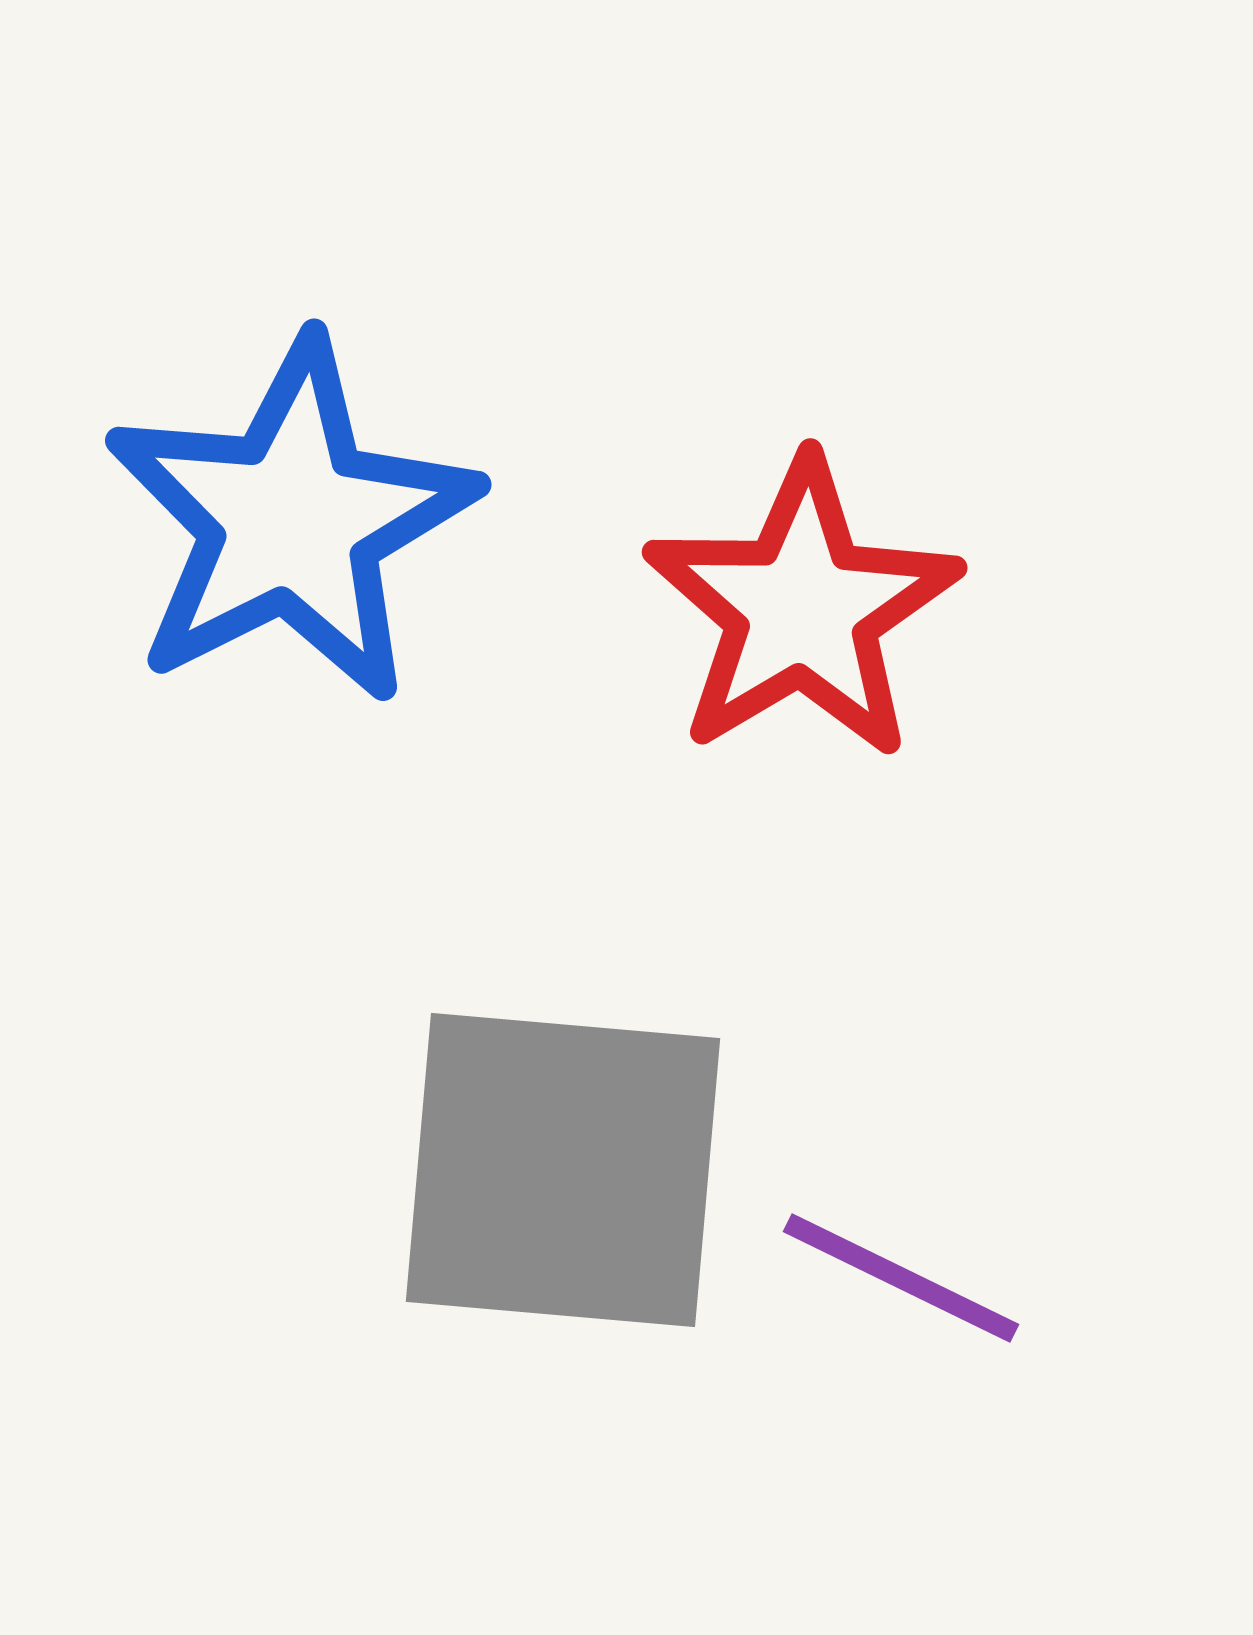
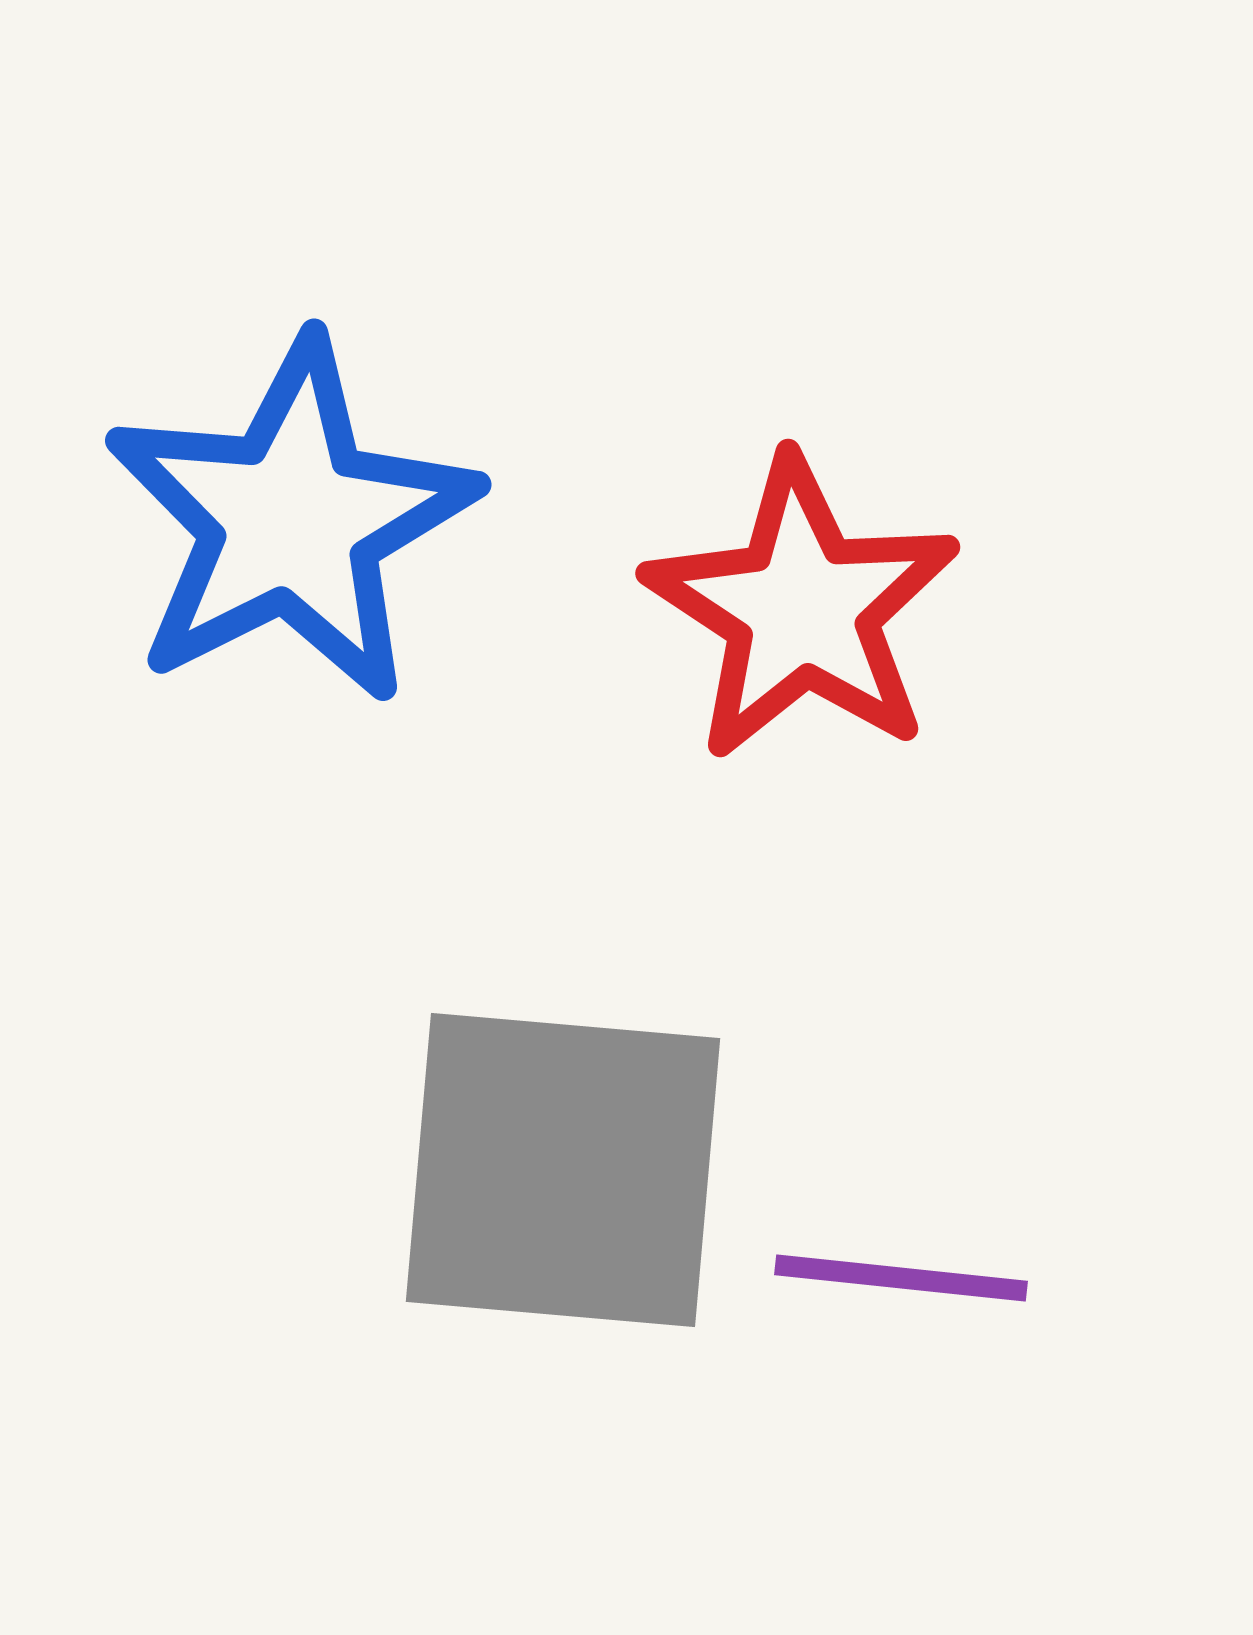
red star: rotated 8 degrees counterclockwise
purple line: rotated 20 degrees counterclockwise
